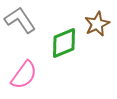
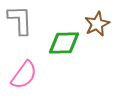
gray L-shape: rotated 32 degrees clockwise
green diamond: rotated 20 degrees clockwise
